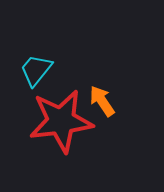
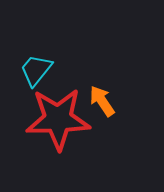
red star: moved 3 px left, 2 px up; rotated 6 degrees clockwise
